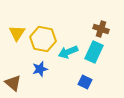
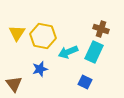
yellow hexagon: moved 3 px up
brown triangle: moved 1 px right, 1 px down; rotated 12 degrees clockwise
